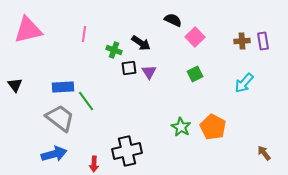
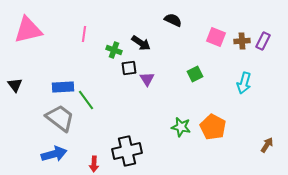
pink square: moved 21 px right; rotated 24 degrees counterclockwise
purple rectangle: rotated 36 degrees clockwise
purple triangle: moved 2 px left, 7 px down
cyan arrow: rotated 25 degrees counterclockwise
green line: moved 1 px up
green star: rotated 18 degrees counterclockwise
brown arrow: moved 3 px right, 8 px up; rotated 70 degrees clockwise
